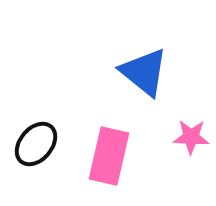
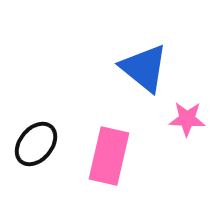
blue triangle: moved 4 px up
pink star: moved 4 px left, 18 px up
